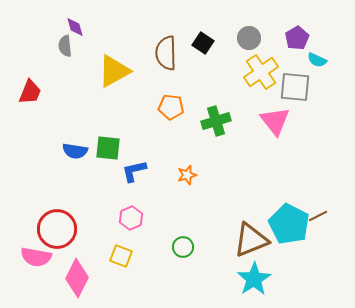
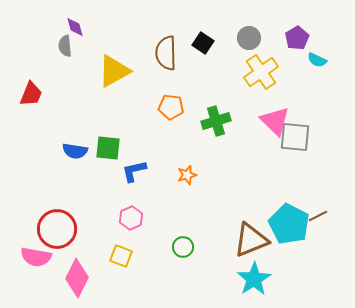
gray square: moved 50 px down
red trapezoid: moved 1 px right, 2 px down
pink triangle: rotated 8 degrees counterclockwise
